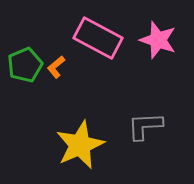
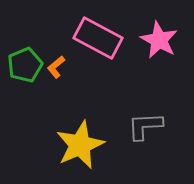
pink star: moved 1 px right; rotated 9 degrees clockwise
